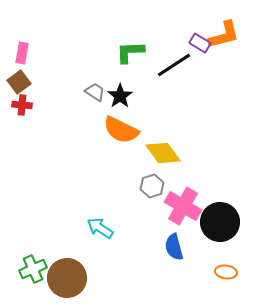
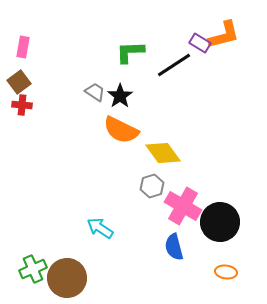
pink rectangle: moved 1 px right, 6 px up
